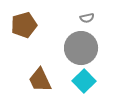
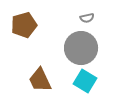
cyan square: moved 1 px right; rotated 15 degrees counterclockwise
